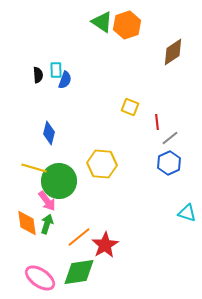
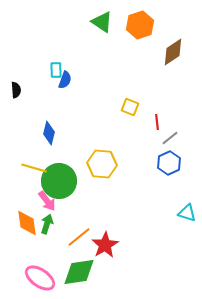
orange hexagon: moved 13 px right
black semicircle: moved 22 px left, 15 px down
